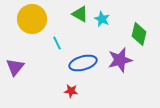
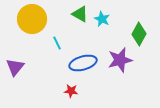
green diamond: rotated 15 degrees clockwise
